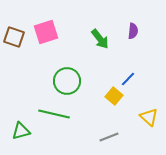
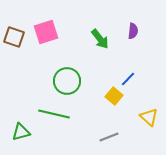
green triangle: moved 1 px down
